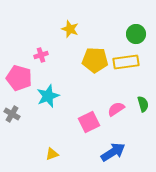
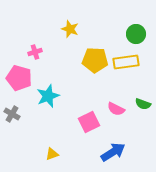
pink cross: moved 6 px left, 3 px up
green semicircle: rotated 126 degrees clockwise
pink semicircle: rotated 120 degrees counterclockwise
